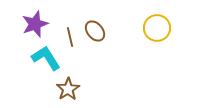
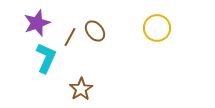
purple star: moved 2 px right, 1 px up
brown line: rotated 42 degrees clockwise
cyan L-shape: rotated 56 degrees clockwise
brown star: moved 13 px right
